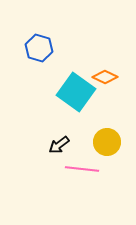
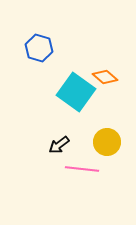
orange diamond: rotated 15 degrees clockwise
